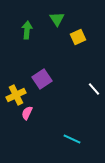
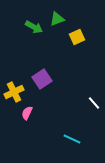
green triangle: rotated 42 degrees clockwise
green arrow: moved 7 px right, 3 px up; rotated 114 degrees clockwise
yellow square: moved 1 px left
white line: moved 14 px down
yellow cross: moved 2 px left, 3 px up
